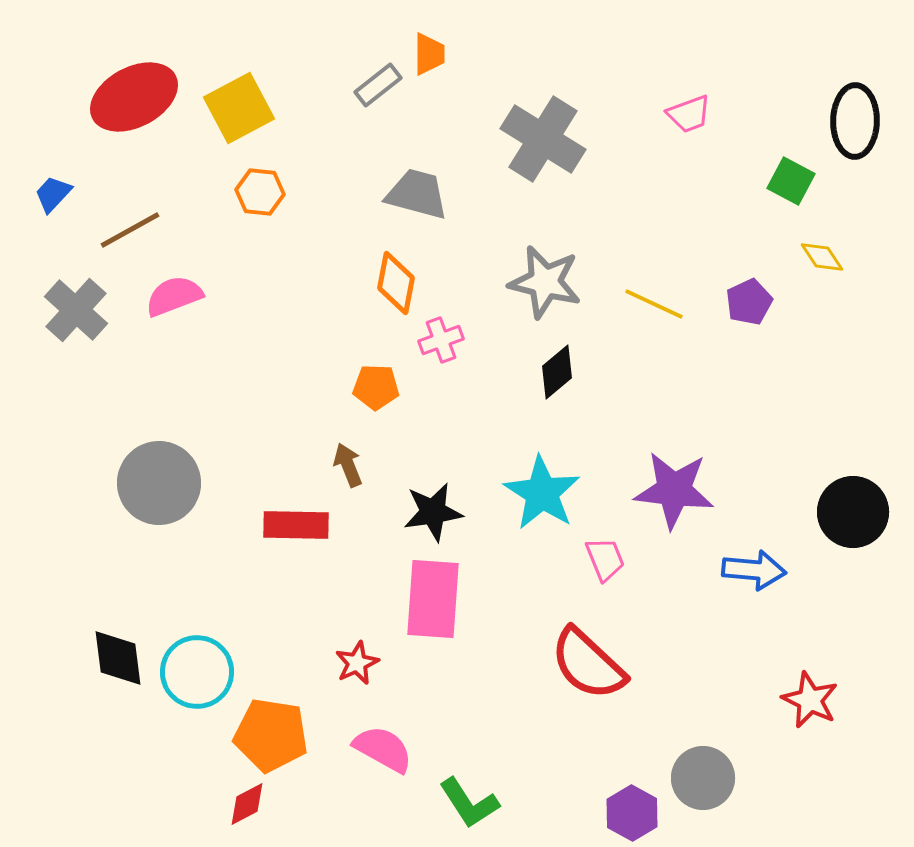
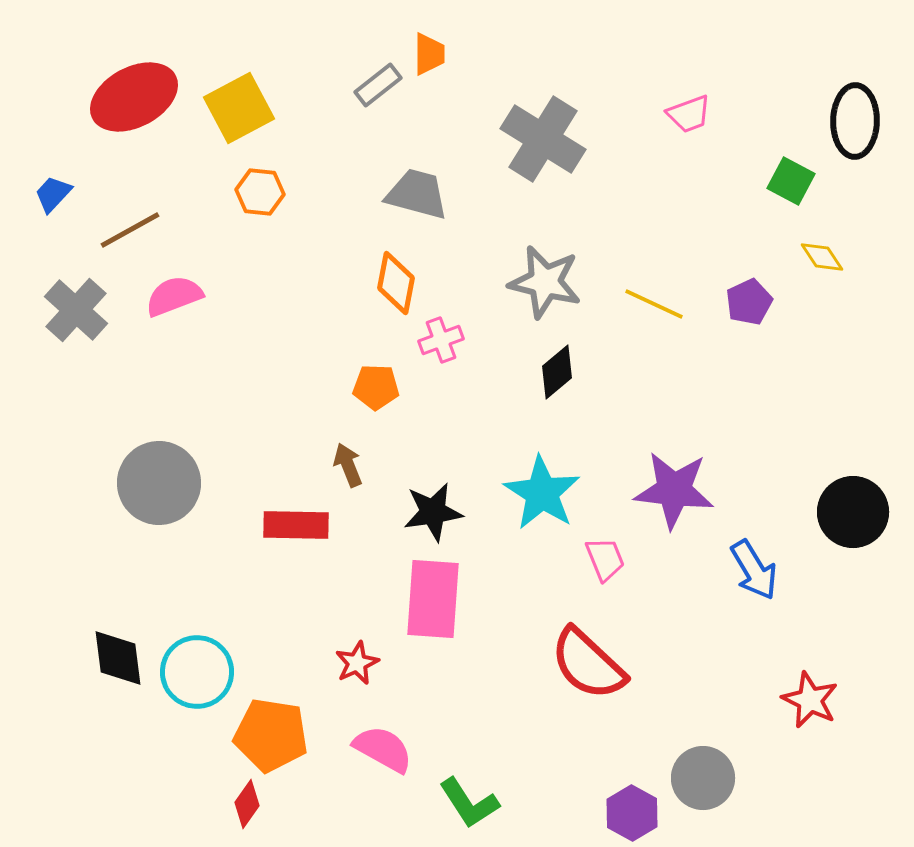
blue arrow at (754, 570): rotated 54 degrees clockwise
red diamond at (247, 804): rotated 27 degrees counterclockwise
